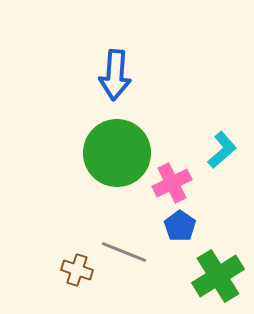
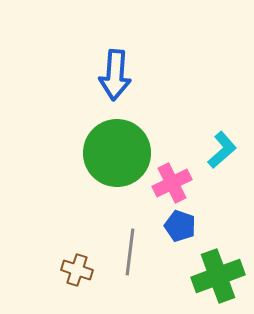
blue pentagon: rotated 16 degrees counterclockwise
gray line: moved 6 px right; rotated 75 degrees clockwise
green cross: rotated 12 degrees clockwise
